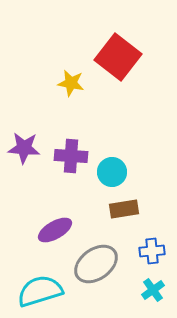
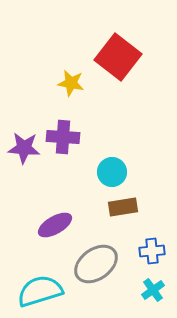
purple cross: moved 8 px left, 19 px up
brown rectangle: moved 1 px left, 2 px up
purple ellipse: moved 5 px up
